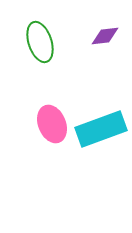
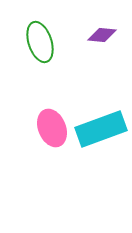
purple diamond: moved 3 px left, 1 px up; rotated 12 degrees clockwise
pink ellipse: moved 4 px down
